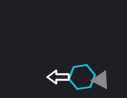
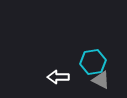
cyan hexagon: moved 11 px right, 15 px up
